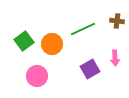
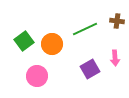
green line: moved 2 px right
